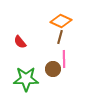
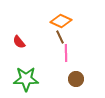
brown line: rotated 40 degrees counterclockwise
red semicircle: moved 1 px left
pink line: moved 2 px right, 6 px up
brown circle: moved 23 px right, 10 px down
